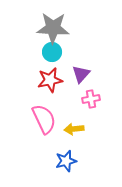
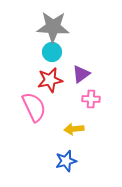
gray star: moved 1 px up
purple triangle: rotated 12 degrees clockwise
pink cross: rotated 12 degrees clockwise
pink semicircle: moved 10 px left, 12 px up
